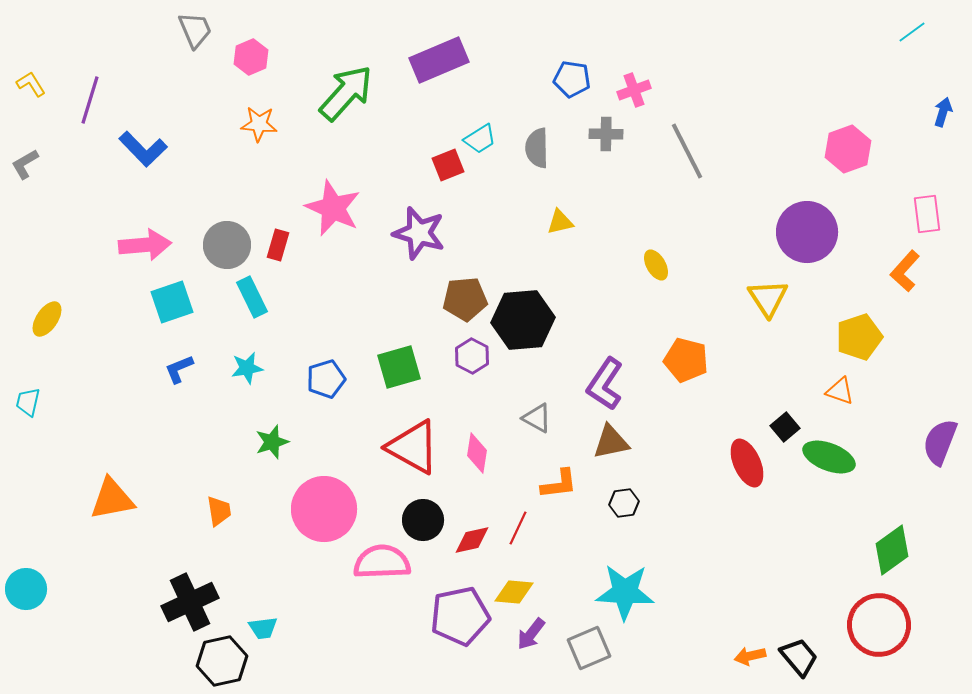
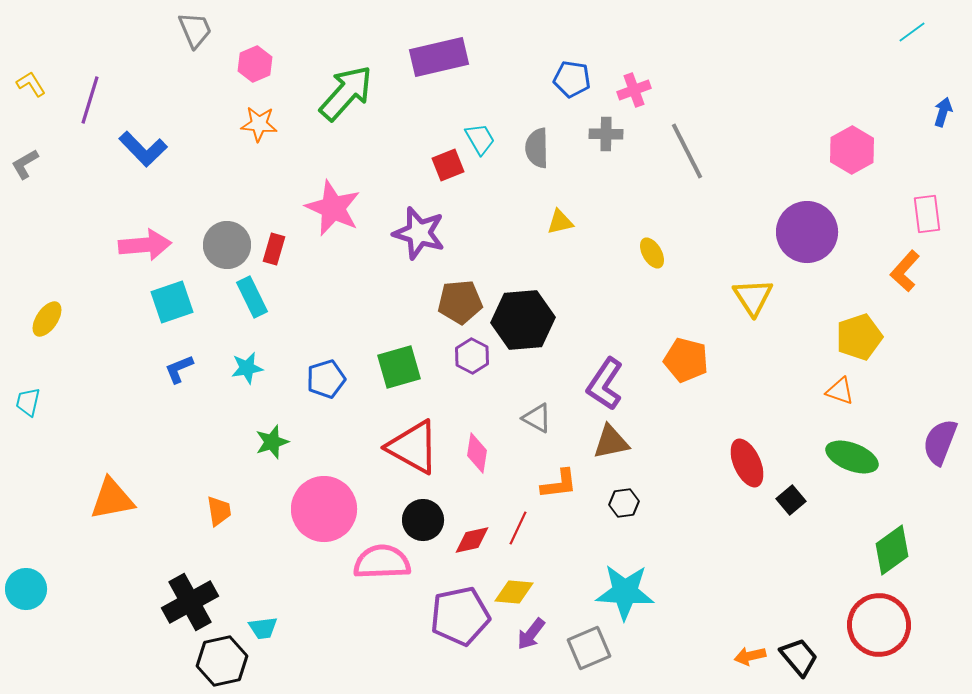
pink hexagon at (251, 57): moved 4 px right, 7 px down
purple rectangle at (439, 60): moved 3 px up; rotated 10 degrees clockwise
cyan trapezoid at (480, 139): rotated 88 degrees counterclockwise
pink hexagon at (848, 149): moved 4 px right, 1 px down; rotated 9 degrees counterclockwise
red rectangle at (278, 245): moved 4 px left, 4 px down
yellow ellipse at (656, 265): moved 4 px left, 12 px up
yellow triangle at (768, 298): moved 15 px left, 1 px up
brown pentagon at (465, 299): moved 5 px left, 3 px down
black square at (785, 427): moved 6 px right, 73 px down
green ellipse at (829, 457): moved 23 px right
black cross at (190, 602): rotated 4 degrees counterclockwise
